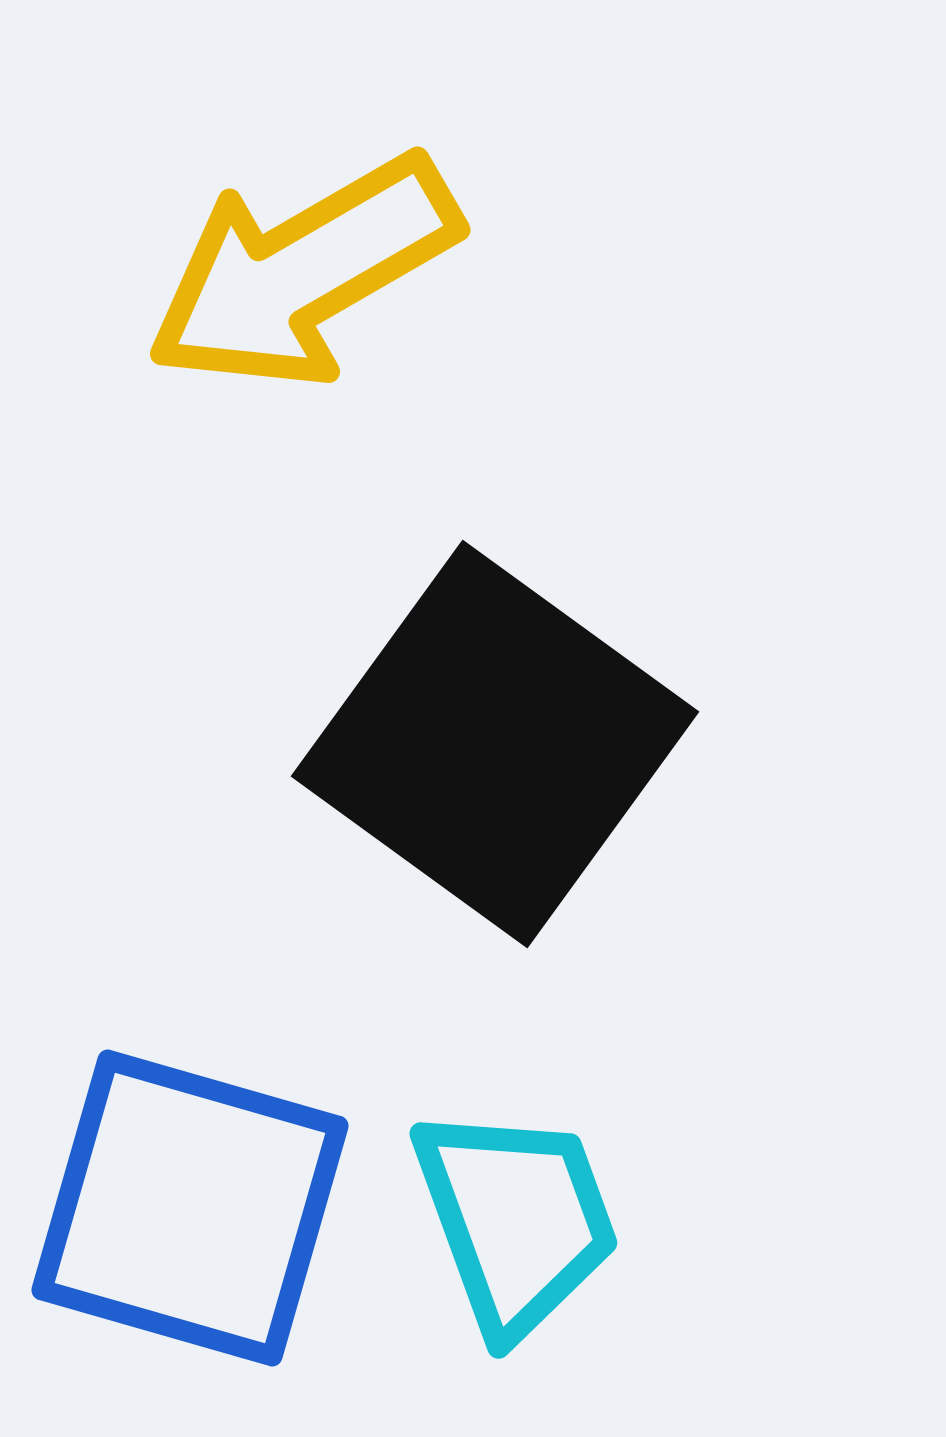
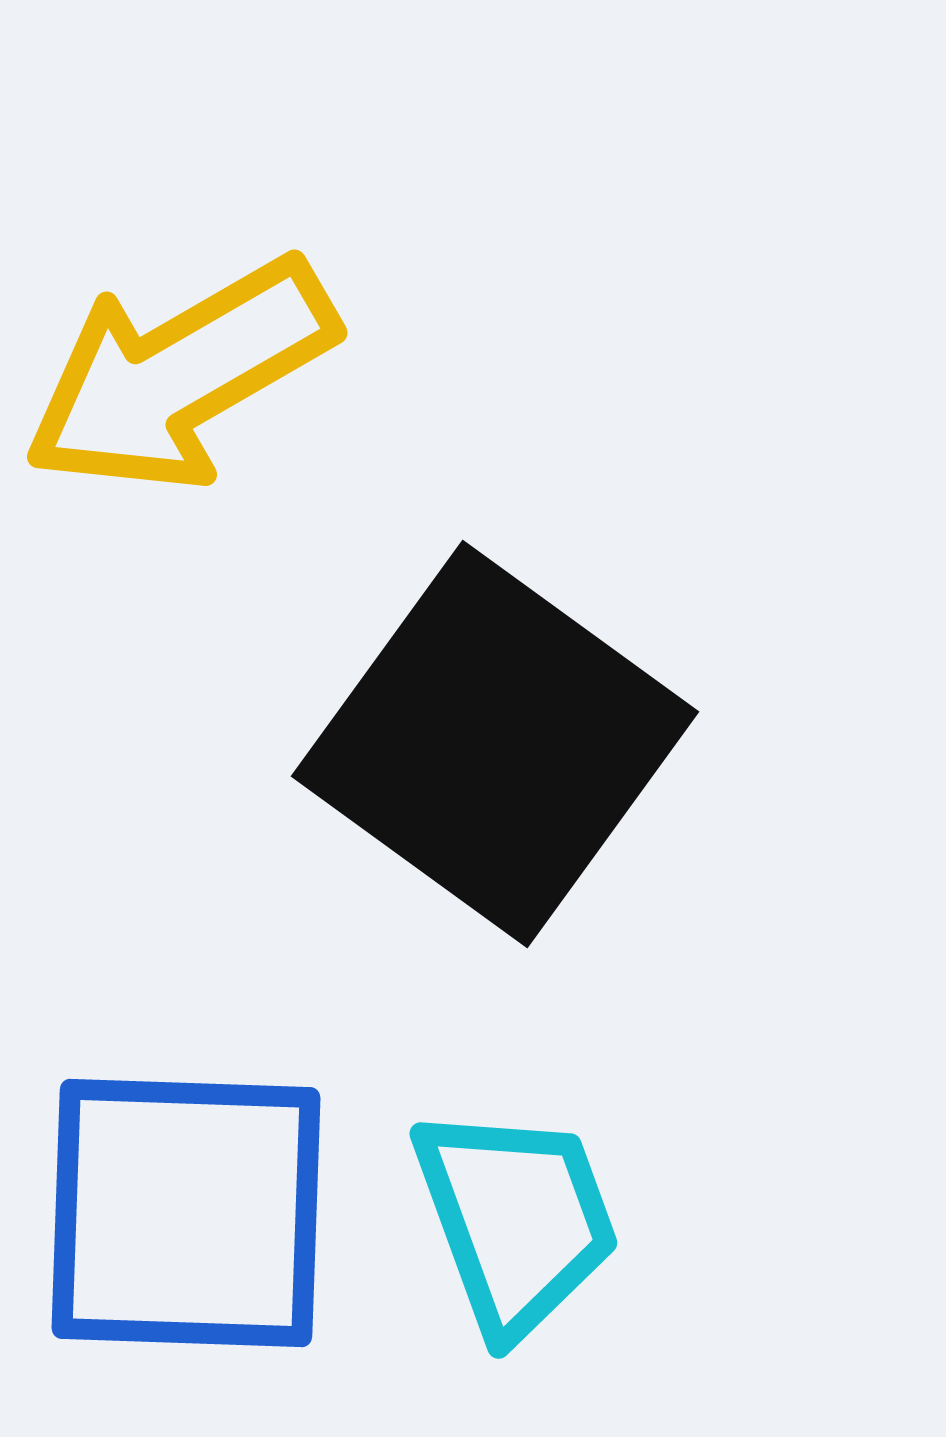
yellow arrow: moved 123 px left, 103 px down
blue square: moved 4 px left, 5 px down; rotated 14 degrees counterclockwise
